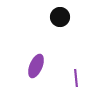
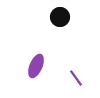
purple line: rotated 30 degrees counterclockwise
